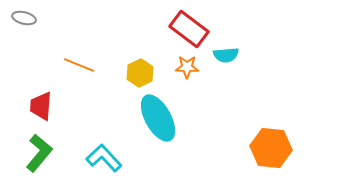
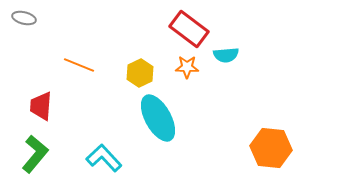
green L-shape: moved 4 px left, 1 px down
